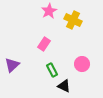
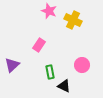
pink star: rotated 21 degrees counterclockwise
pink rectangle: moved 5 px left, 1 px down
pink circle: moved 1 px down
green rectangle: moved 2 px left, 2 px down; rotated 16 degrees clockwise
